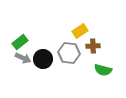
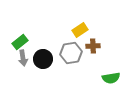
yellow rectangle: moved 1 px up
gray hexagon: moved 2 px right; rotated 15 degrees counterclockwise
gray arrow: rotated 56 degrees clockwise
green semicircle: moved 8 px right, 8 px down; rotated 24 degrees counterclockwise
